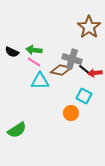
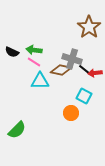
green semicircle: rotated 12 degrees counterclockwise
